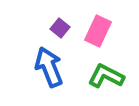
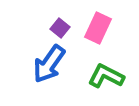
pink rectangle: moved 3 px up
blue arrow: moved 3 px up; rotated 123 degrees counterclockwise
